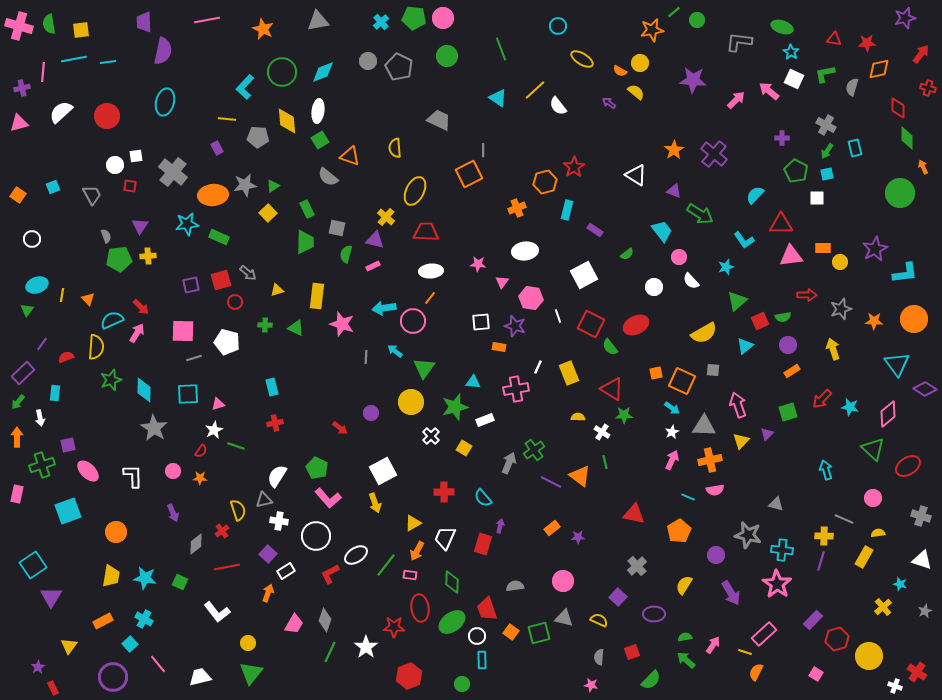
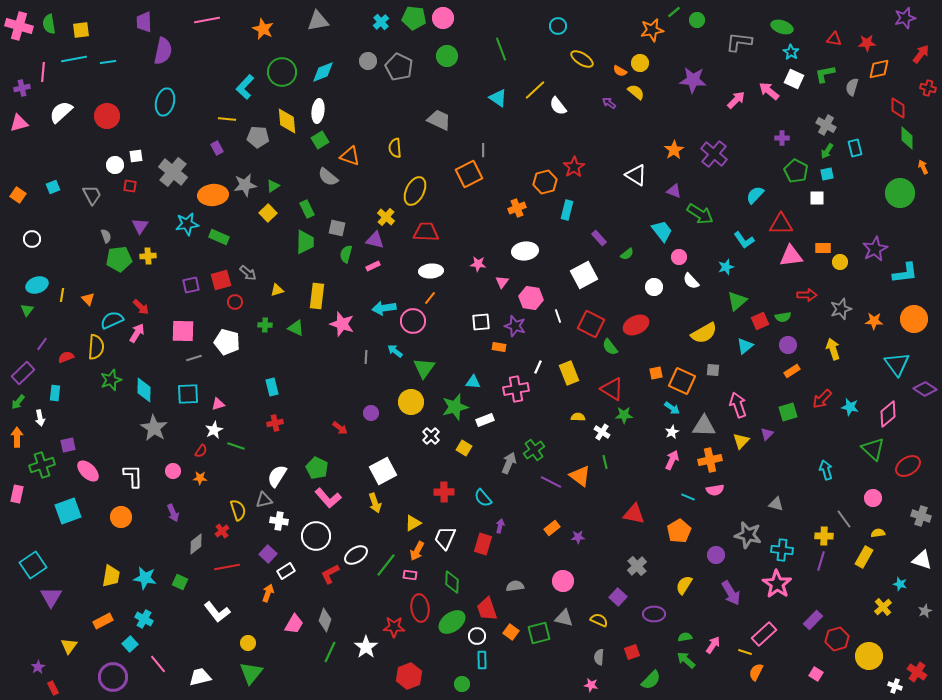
purple rectangle at (595, 230): moved 4 px right, 8 px down; rotated 14 degrees clockwise
gray line at (844, 519): rotated 30 degrees clockwise
orange circle at (116, 532): moved 5 px right, 15 px up
